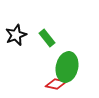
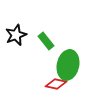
green rectangle: moved 1 px left, 3 px down
green ellipse: moved 1 px right, 2 px up
